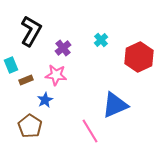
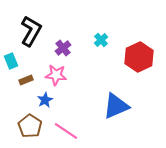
cyan rectangle: moved 4 px up
blue triangle: moved 1 px right, 1 px down
pink line: moved 24 px left; rotated 25 degrees counterclockwise
